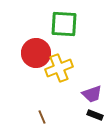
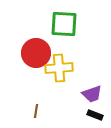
yellow cross: rotated 16 degrees clockwise
brown line: moved 6 px left, 6 px up; rotated 32 degrees clockwise
